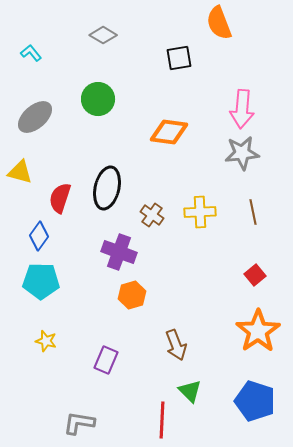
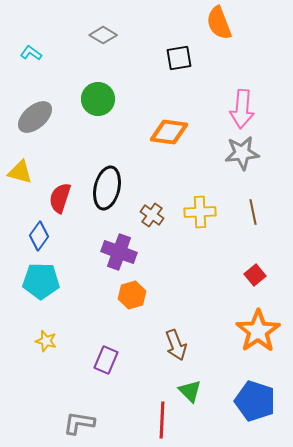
cyan L-shape: rotated 15 degrees counterclockwise
